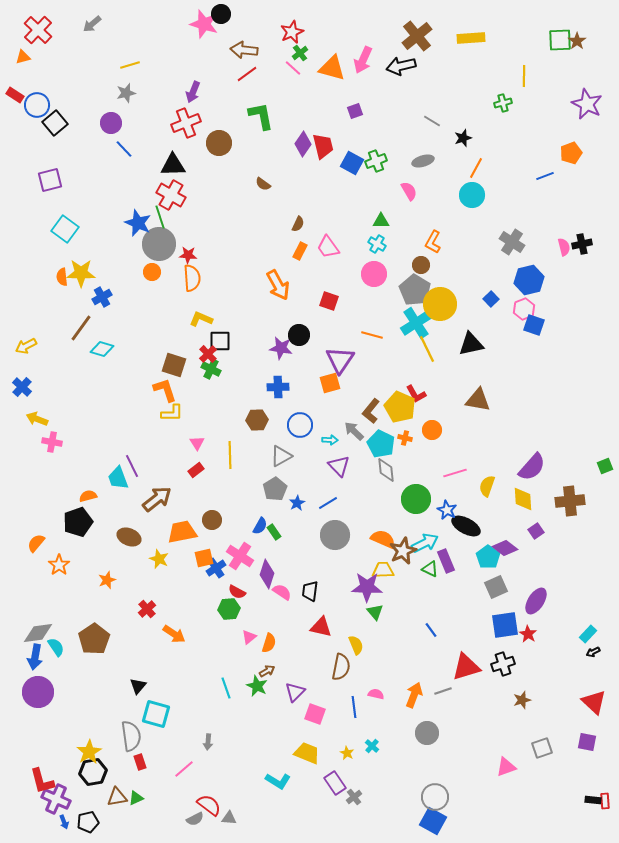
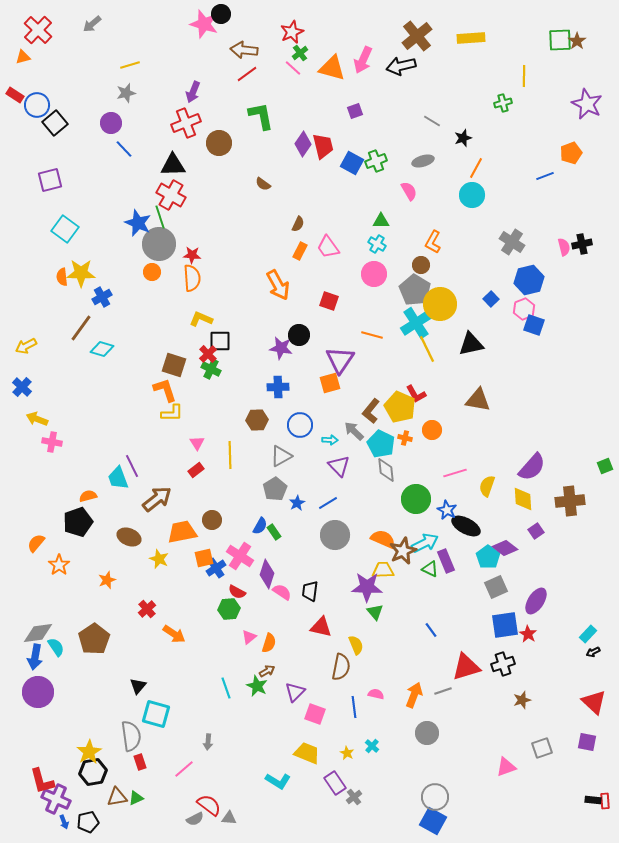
red star at (188, 255): moved 4 px right
